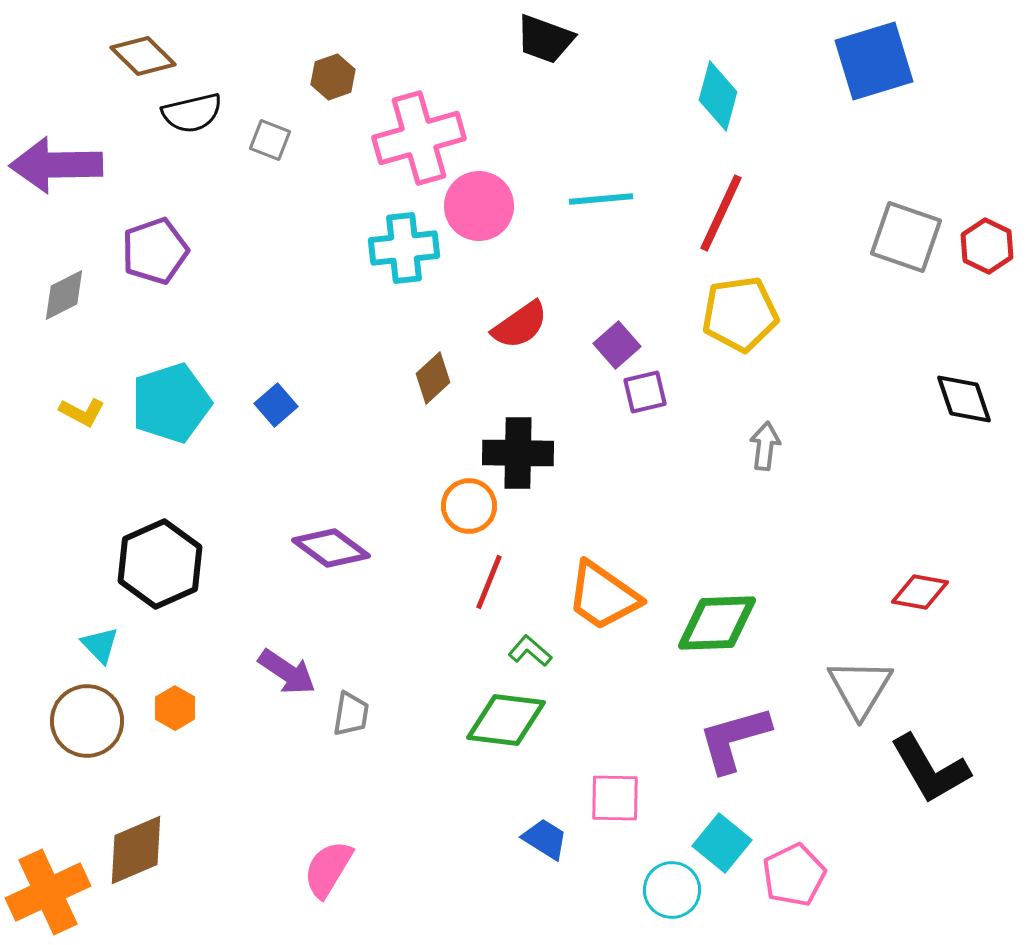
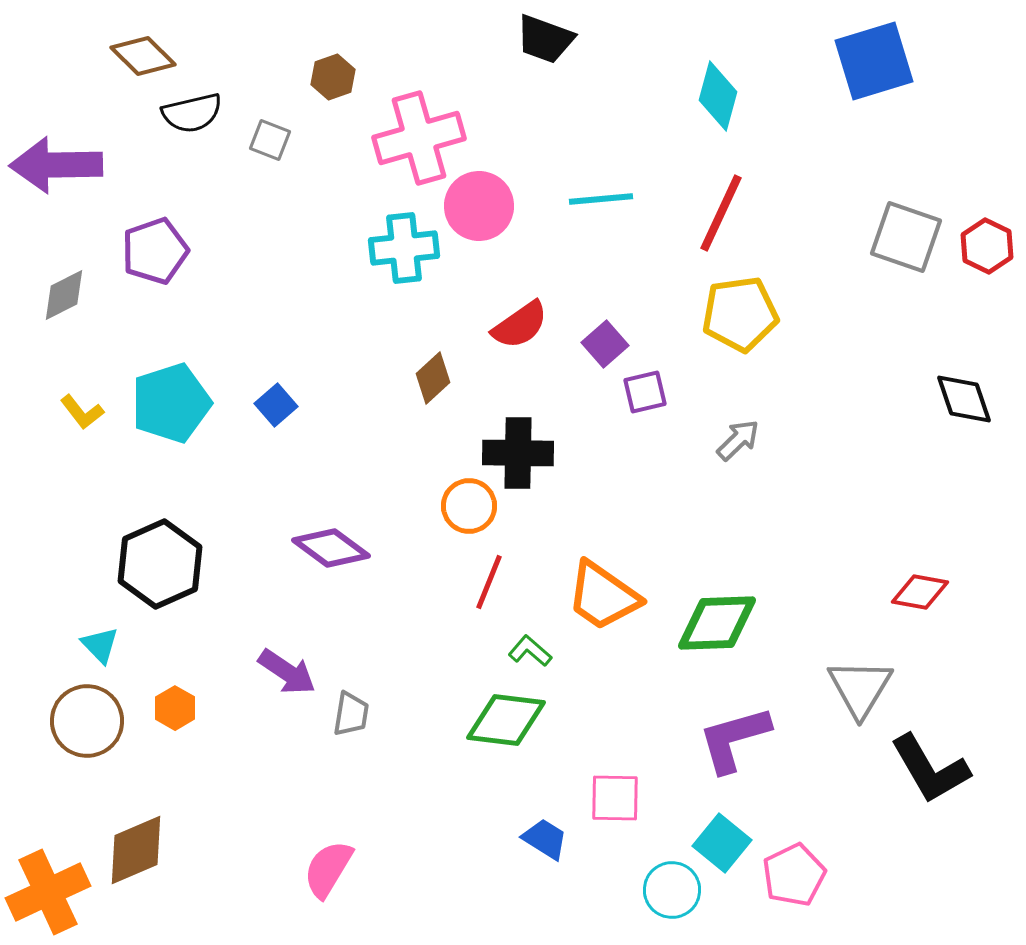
purple square at (617, 345): moved 12 px left, 1 px up
yellow L-shape at (82, 412): rotated 24 degrees clockwise
gray arrow at (765, 446): moved 27 px left, 6 px up; rotated 39 degrees clockwise
